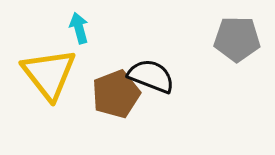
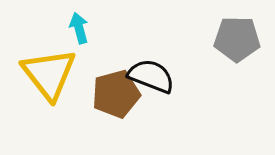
brown pentagon: rotated 6 degrees clockwise
